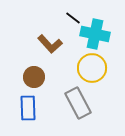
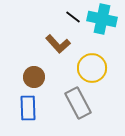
black line: moved 1 px up
cyan cross: moved 7 px right, 15 px up
brown L-shape: moved 8 px right
